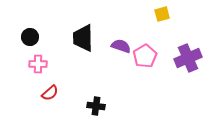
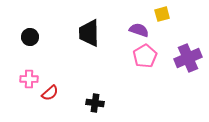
black trapezoid: moved 6 px right, 5 px up
purple semicircle: moved 18 px right, 16 px up
pink cross: moved 9 px left, 15 px down
black cross: moved 1 px left, 3 px up
